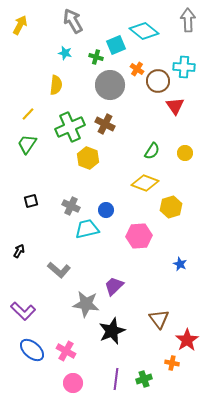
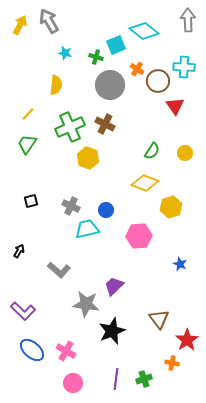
gray arrow at (73, 21): moved 24 px left
